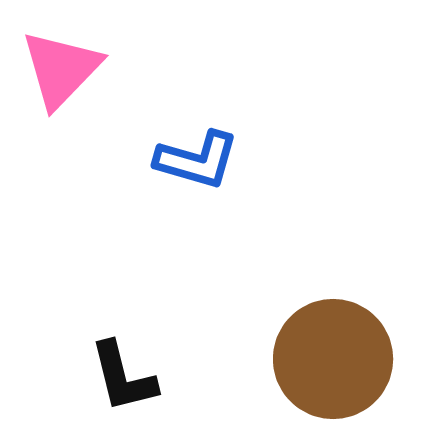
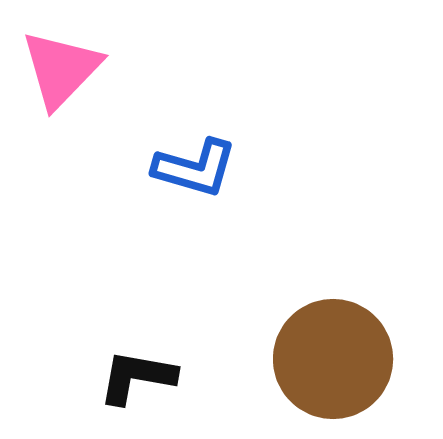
blue L-shape: moved 2 px left, 8 px down
black L-shape: moved 14 px right; rotated 114 degrees clockwise
